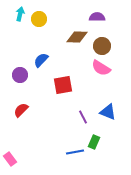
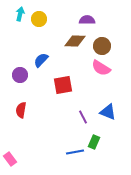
purple semicircle: moved 10 px left, 3 px down
brown diamond: moved 2 px left, 4 px down
red semicircle: rotated 35 degrees counterclockwise
